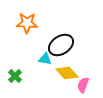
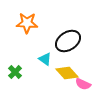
black ellipse: moved 7 px right, 4 px up
cyan triangle: rotated 24 degrees clockwise
green cross: moved 4 px up
pink semicircle: moved 1 px up; rotated 84 degrees counterclockwise
